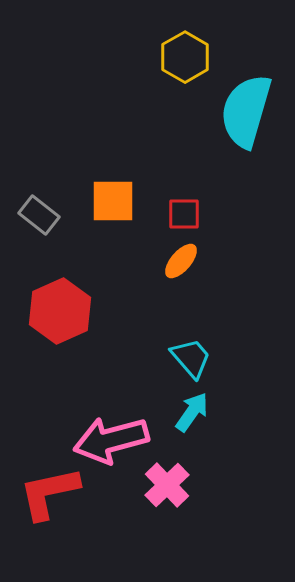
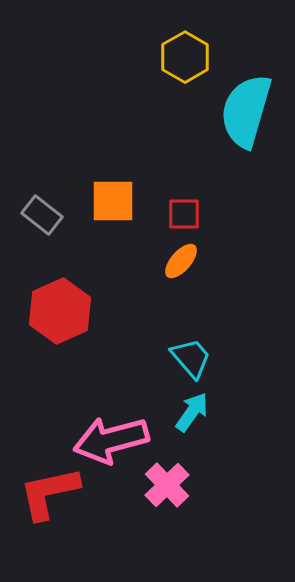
gray rectangle: moved 3 px right
